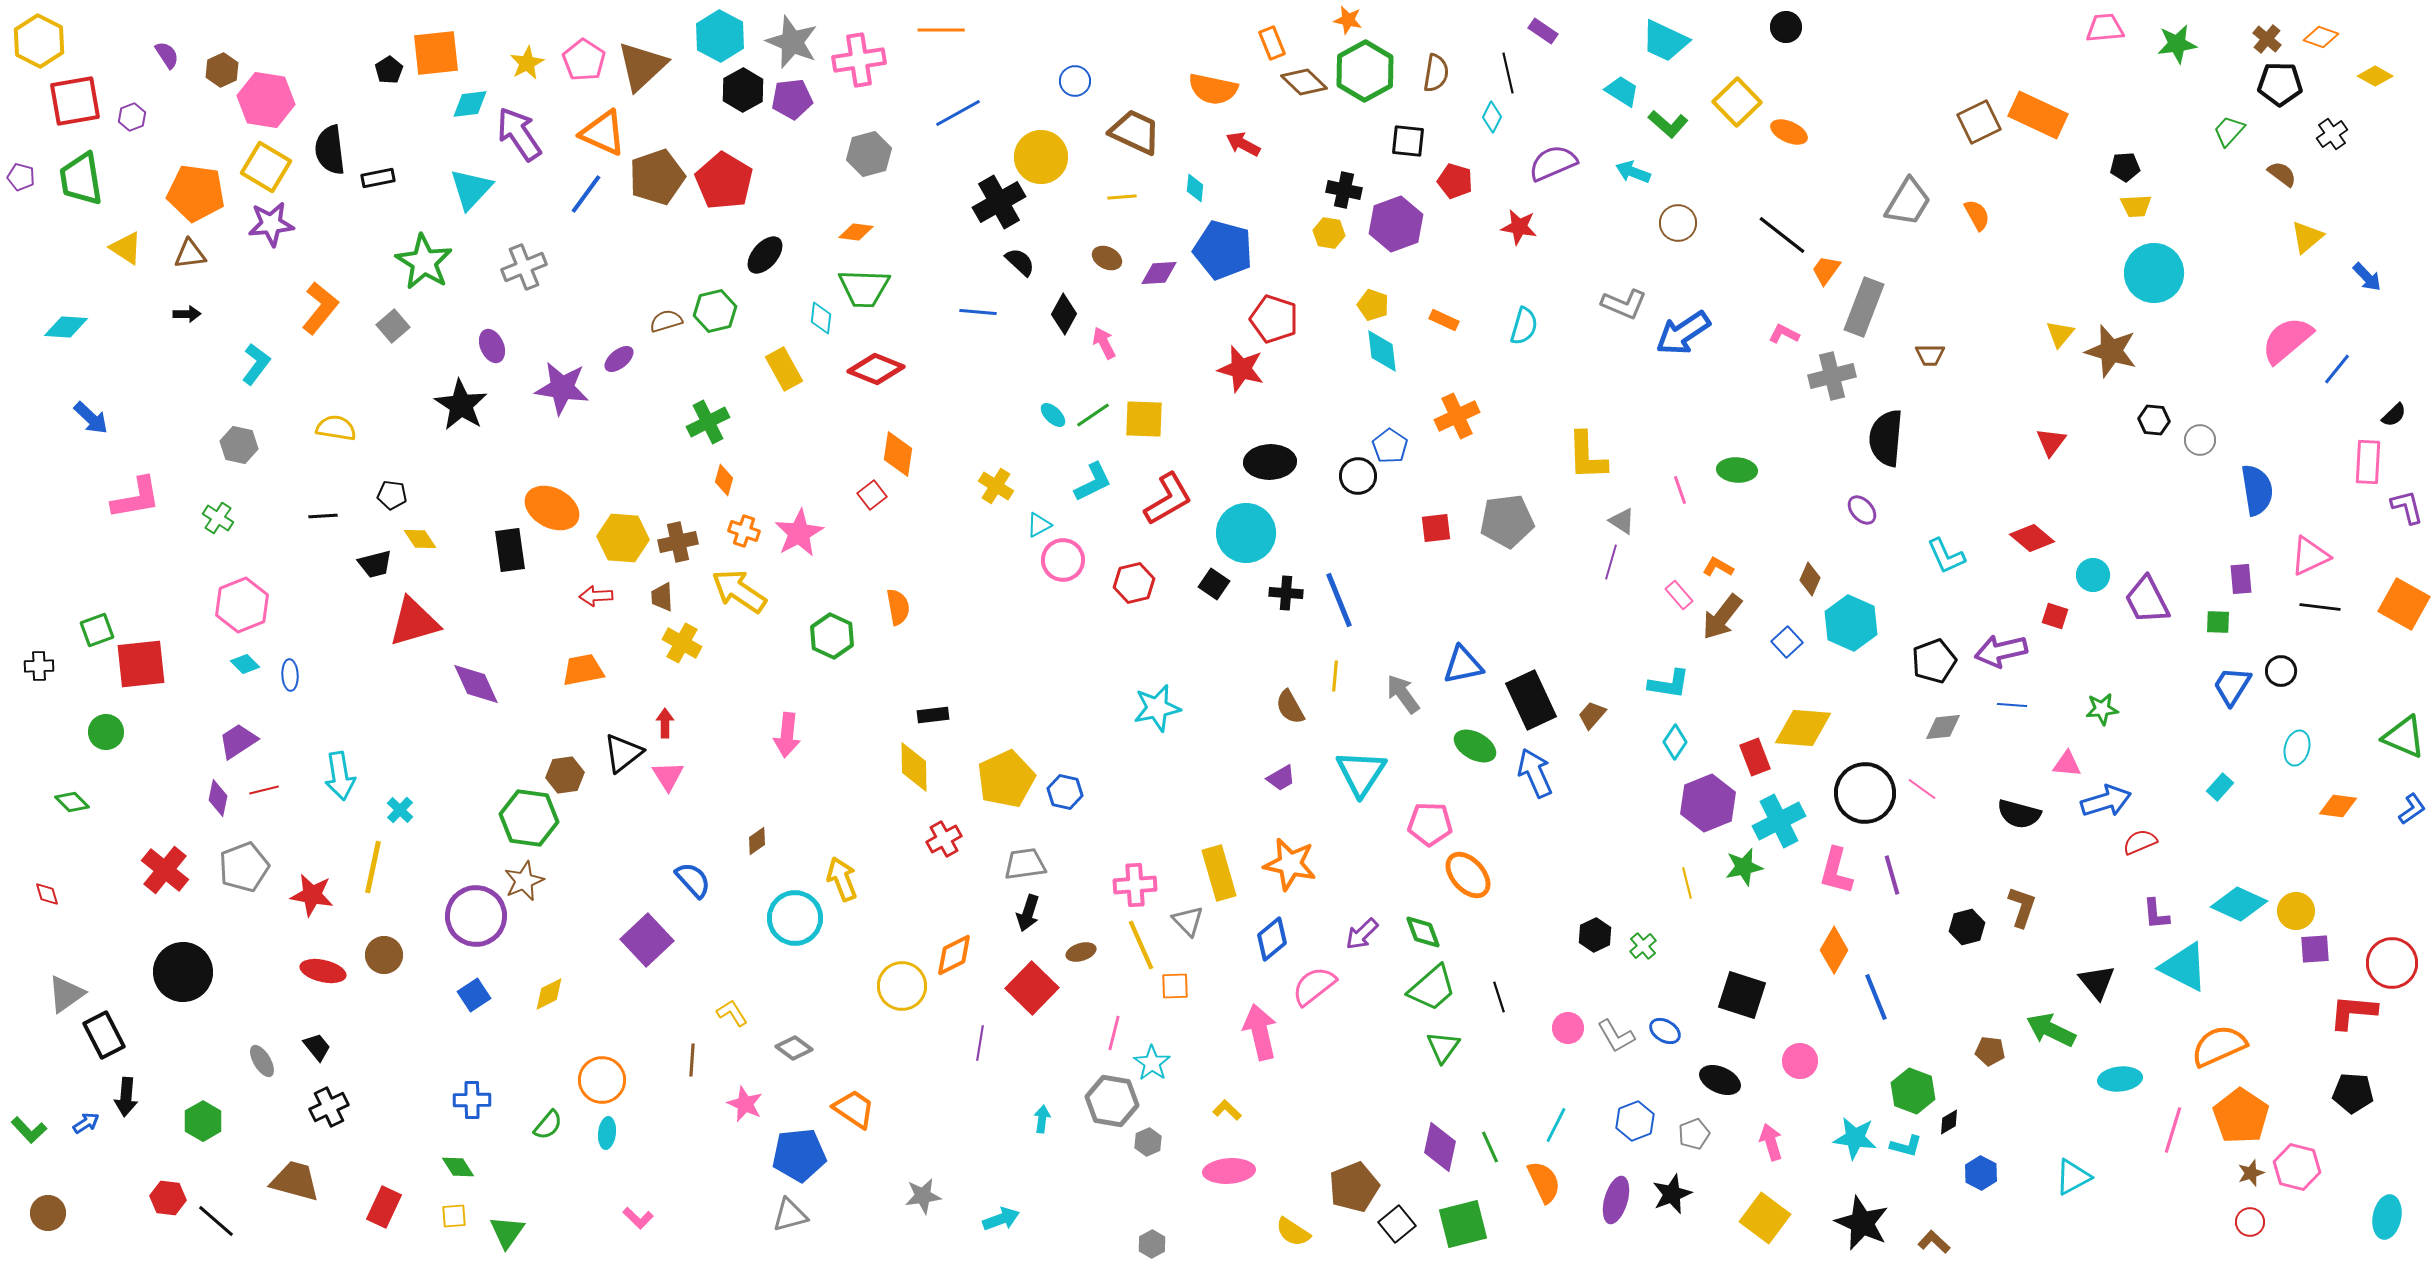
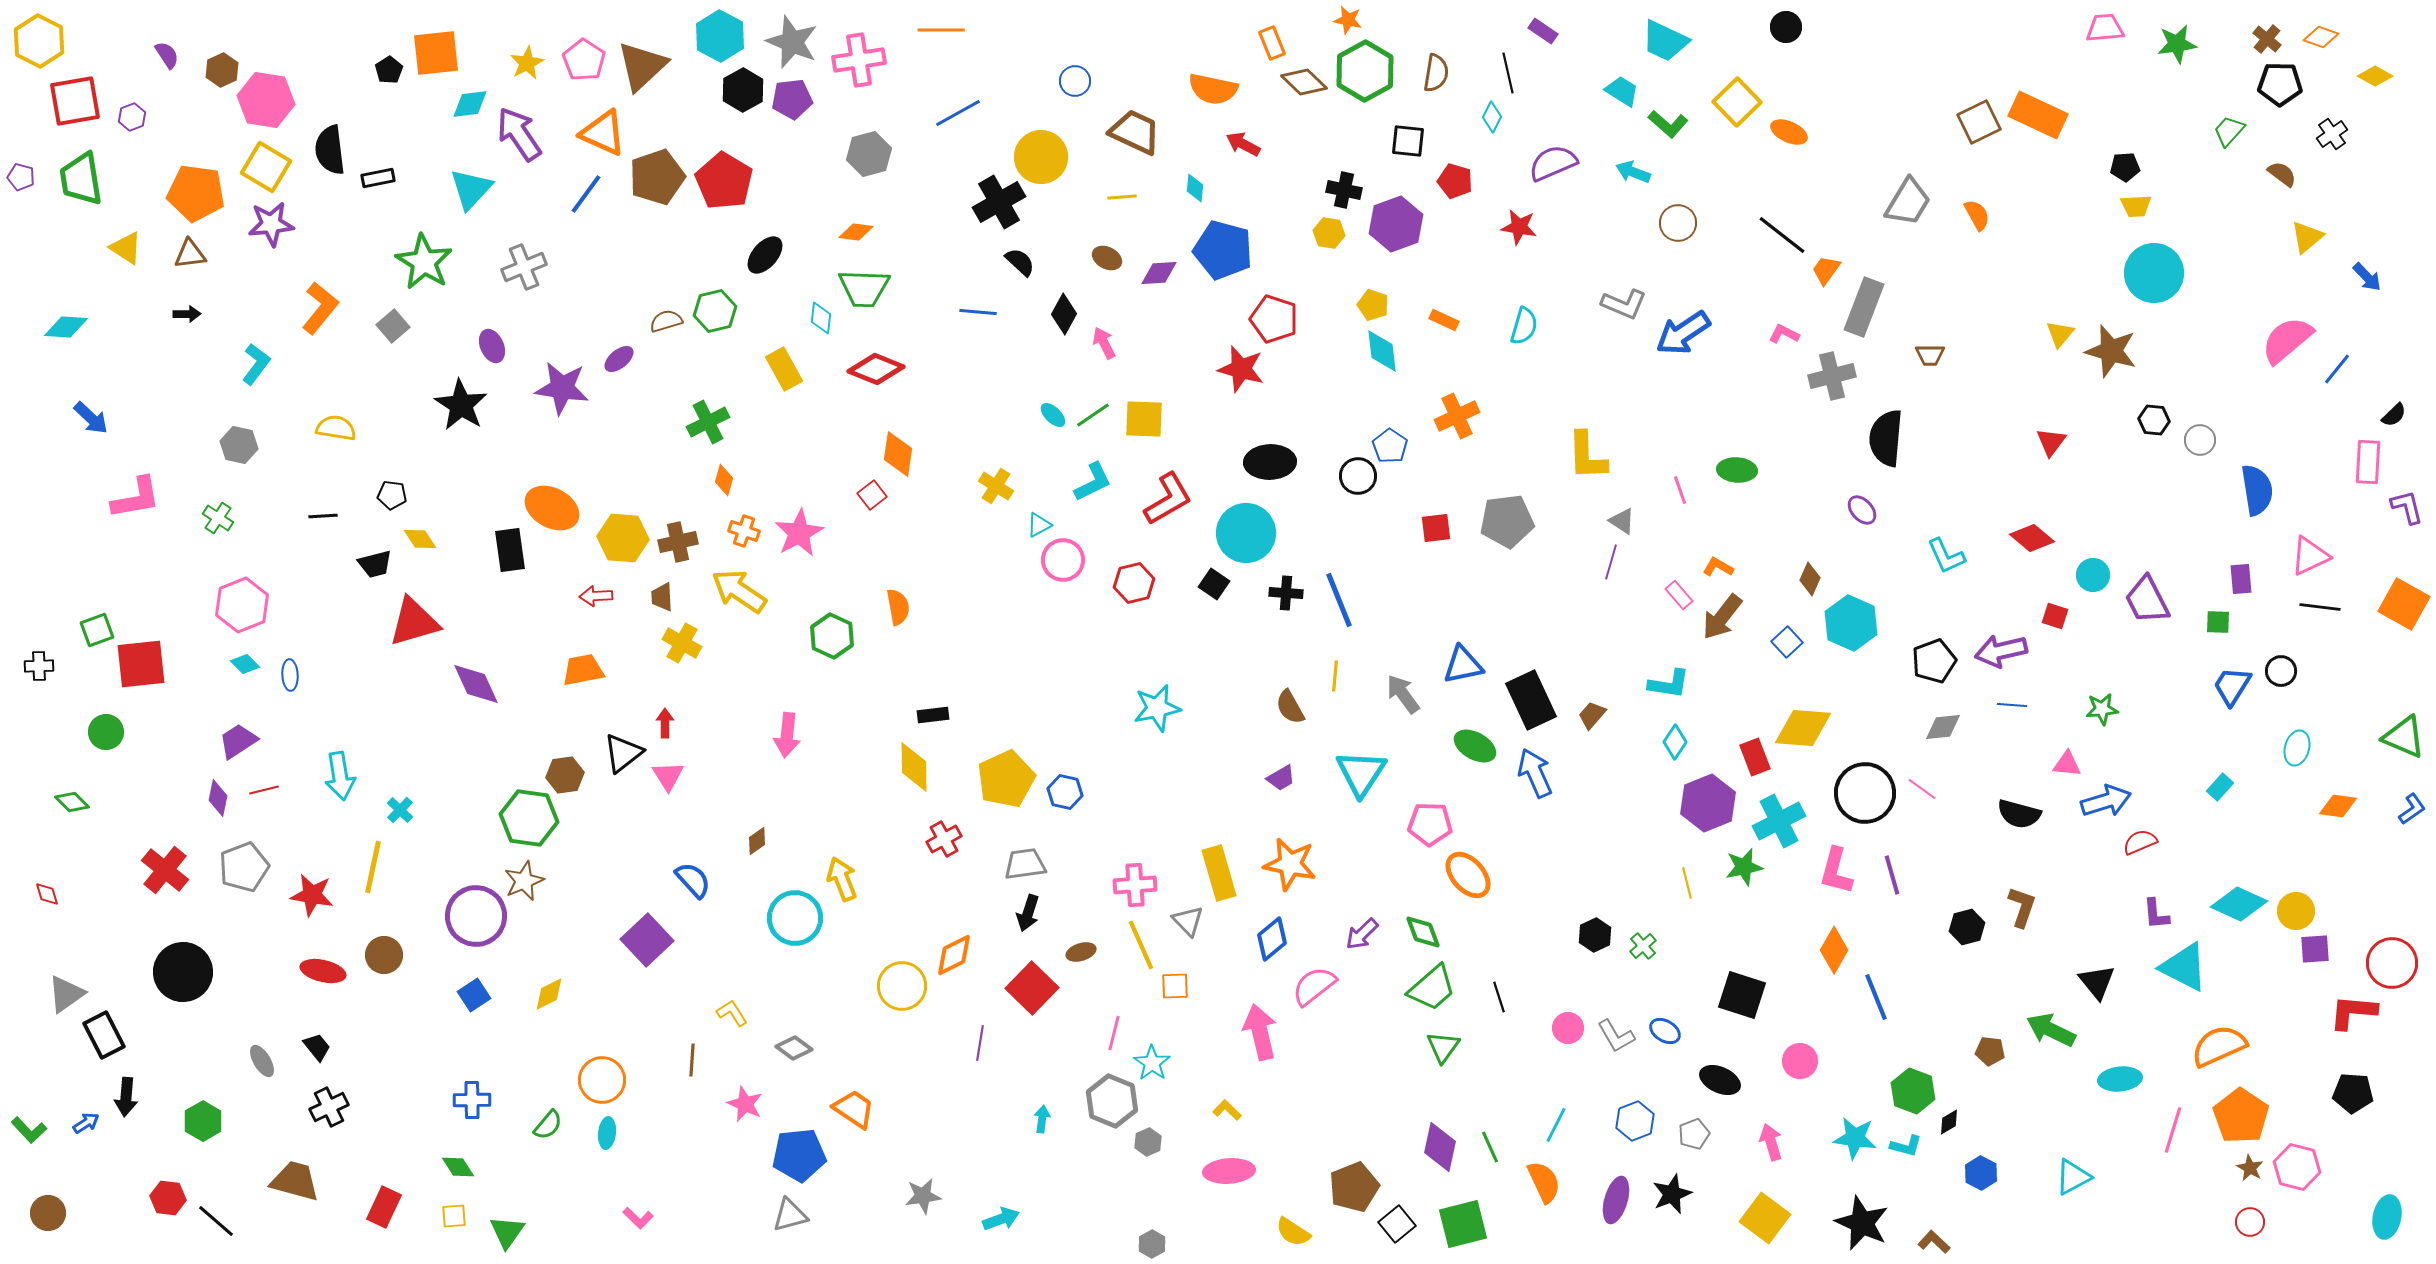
gray hexagon at (1112, 1101): rotated 12 degrees clockwise
brown star at (2251, 1173): moved 1 px left, 5 px up; rotated 24 degrees counterclockwise
